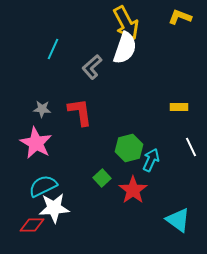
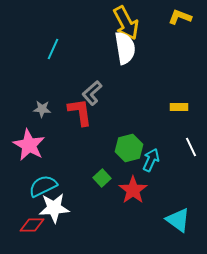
white semicircle: rotated 28 degrees counterclockwise
gray L-shape: moved 26 px down
pink star: moved 7 px left, 2 px down
